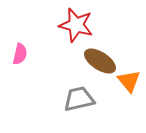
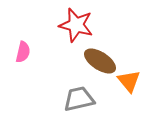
pink semicircle: moved 3 px right, 2 px up
